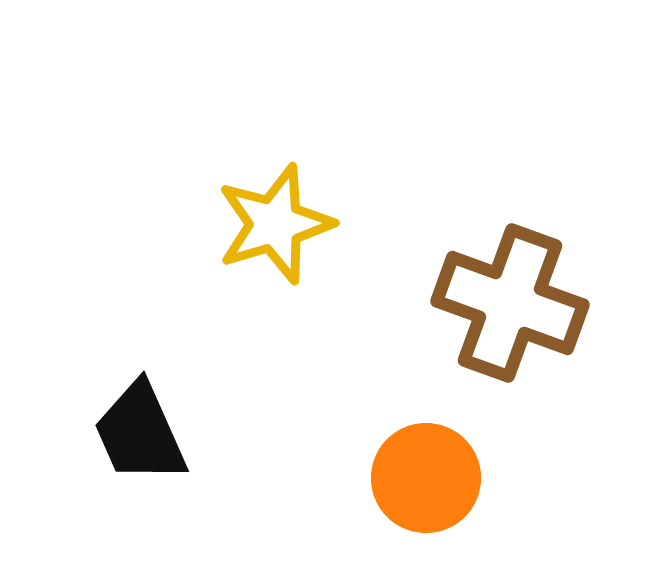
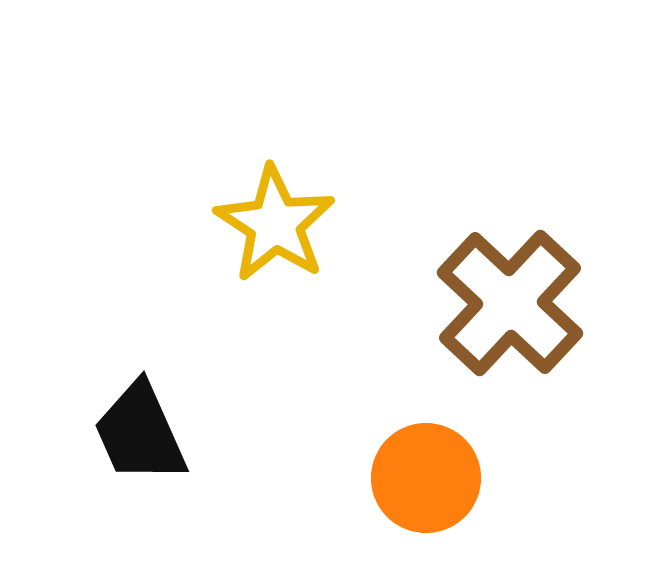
yellow star: rotated 22 degrees counterclockwise
brown cross: rotated 23 degrees clockwise
